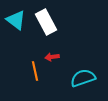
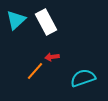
cyan triangle: rotated 40 degrees clockwise
orange line: rotated 54 degrees clockwise
